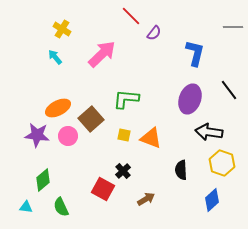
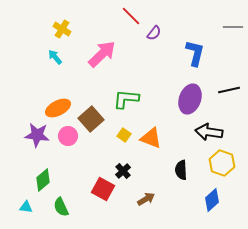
black line: rotated 65 degrees counterclockwise
yellow square: rotated 24 degrees clockwise
